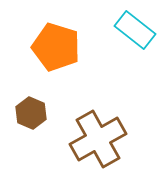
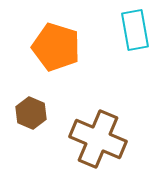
cyan rectangle: rotated 42 degrees clockwise
brown cross: rotated 38 degrees counterclockwise
